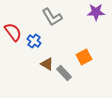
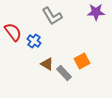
gray L-shape: moved 1 px up
orange square: moved 2 px left, 4 px down
